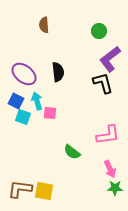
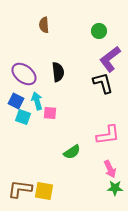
green semicircle: rotated 72 degrees counterclockwise
